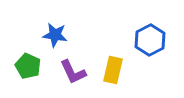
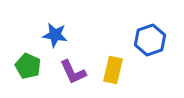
blue hexagon: rotated 8 degrees clockwise
